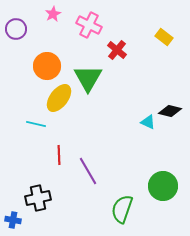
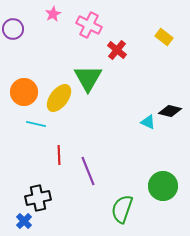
purple circle: moved 3 px left
orange circle: moved 23 px left, 26 px down
purple line: rotated 8 degrees clockwise
blue cross: moved 11 px right, 1 px down; rotated 35 degrees clockwise
